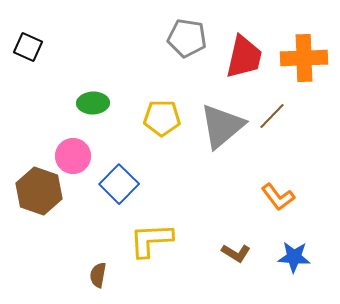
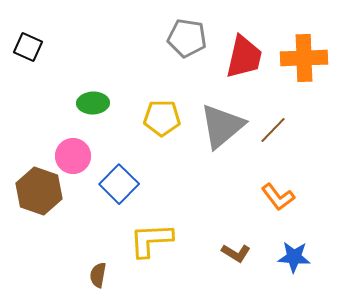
brown line: moved 1 px right, 14 px down
